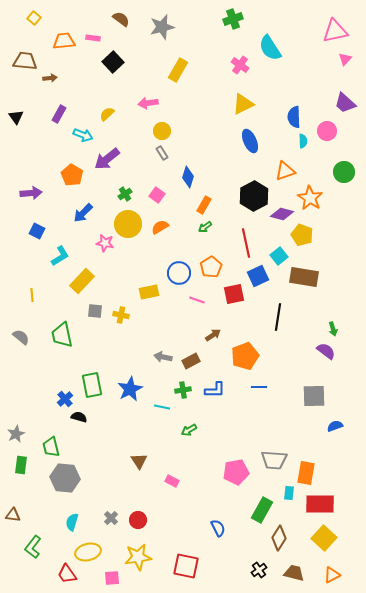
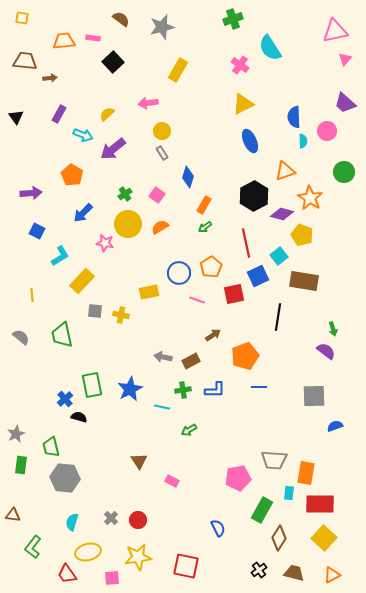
yellow square at (34, 18): moved 12 px left; rotated 32 degrees counterclockwise
purple arrow at (107, 159): moved 6 px right, 10 px up
brown rectangle at (304, 277): moved 4 px down
pink pentagon at (236, 472): moved 2 px right, 6 px down
